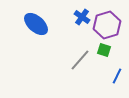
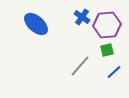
purple hexagon: rotated 12 degrees clockwise
green square: moved 3 px right; rotated 32 degrees counterclockwise
gray line: moved 6 px down
blue line: moved 3 px left, 4 px up; rotated 21 degrees clockwise
